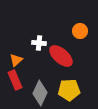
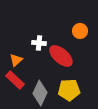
red rectangle: rotated 24 degrees counterclockwise
